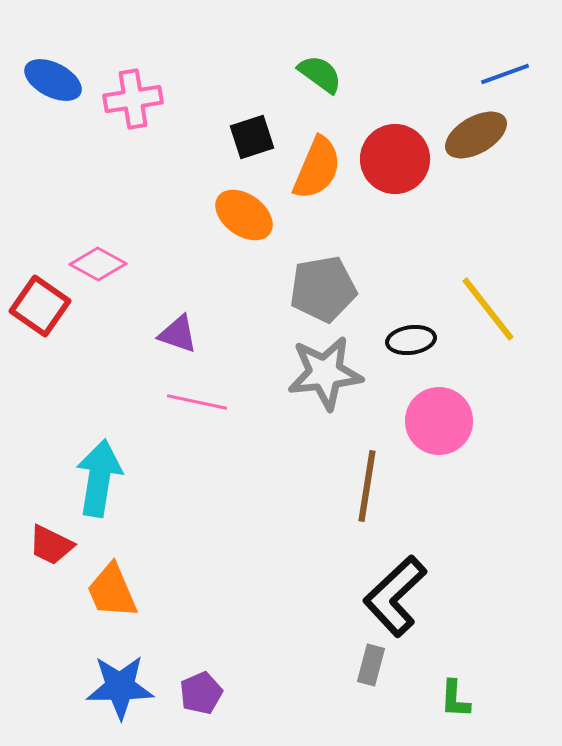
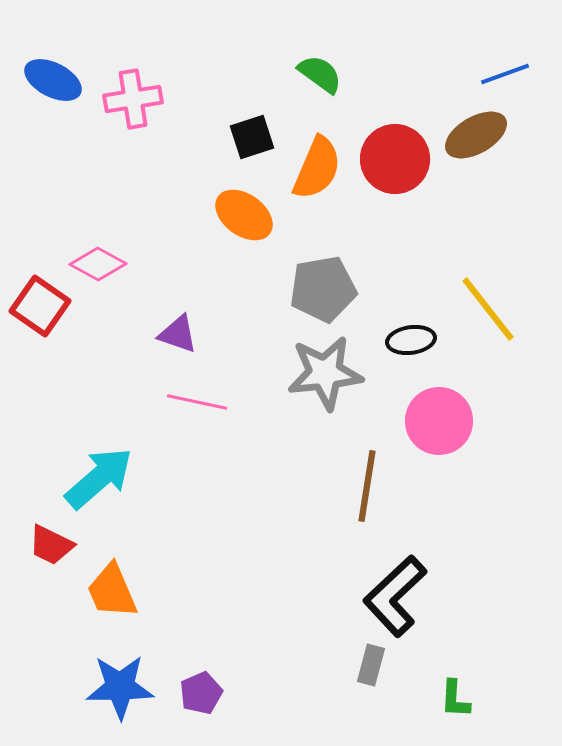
cyan arrow: rotated 40 degrees clockwise
